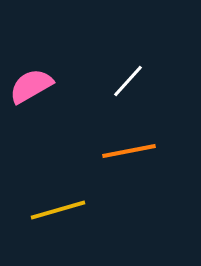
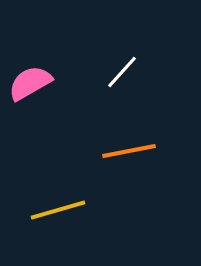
white line: moved 6 px left, 9 px up
pink semicircle: moved 1 px left, 3 px up
